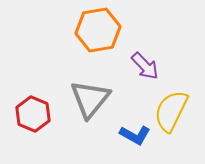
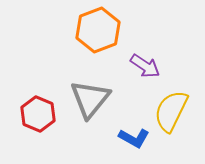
orange hexagon: rotated 12 degrees counterclockwise
purple arrow: rotated 12 degrees counterclockwise
red hexagon: moved 5 px right
blue L-shape: moved 1 px left, 3 px down
